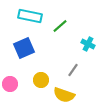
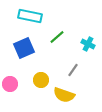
green line: moved 3 px left, 11 px down
